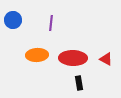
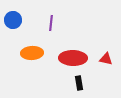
orange ellipse: moved 5 px left, 2 px up
red triangle: rotated 16 degrees counterclockwise
